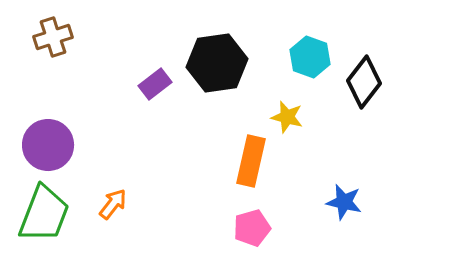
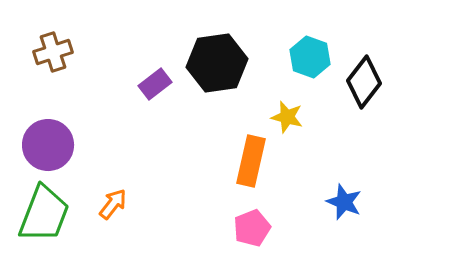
brown cross: moved 15 px down
blue star: rotated 9 degrees clockwise
pink pentagon: rotated 6 degrees counterclockwise
